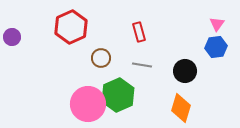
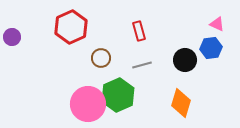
pink triangle: rotated 42 degrees counterclockwise
red rectangle: moved 1 px up
blue hexagon: moved 5 px left, 1 px down
gray line: rotated 24 degrees counterclockwise
black circle: moved 11 px up
orange diamond: moved 5 px up
